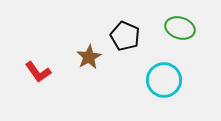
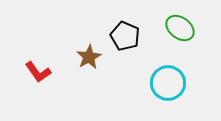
green ellipse: rotated 20 degrees clockwise
cyan circle: moved 4 px right, 3 px down
